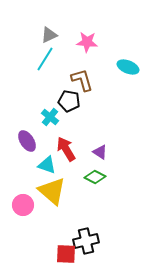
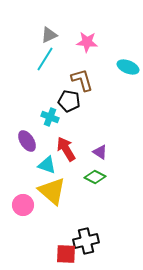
cyan cross: rotated 18 degrees counterclockwise
